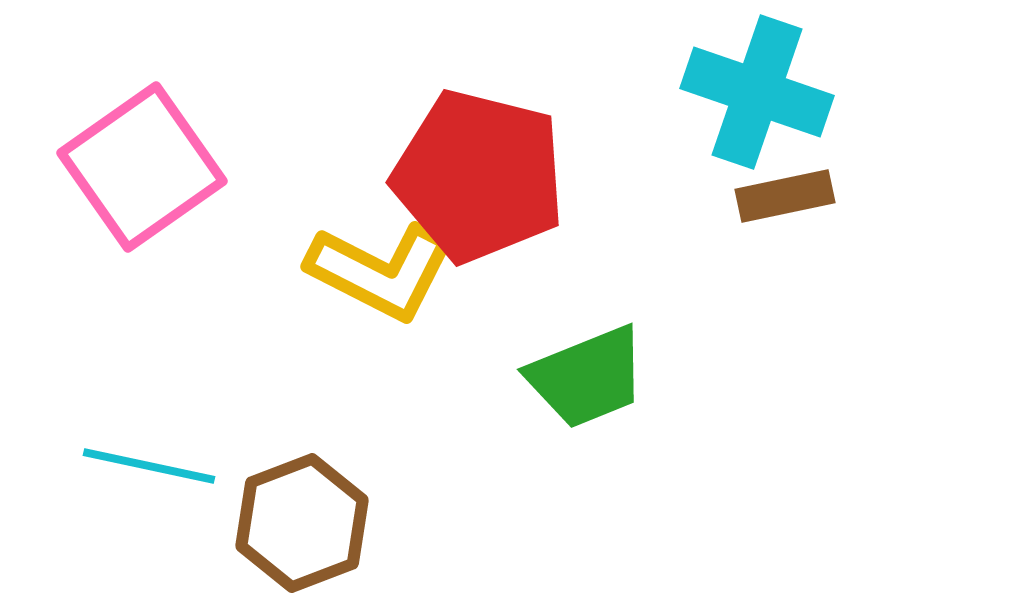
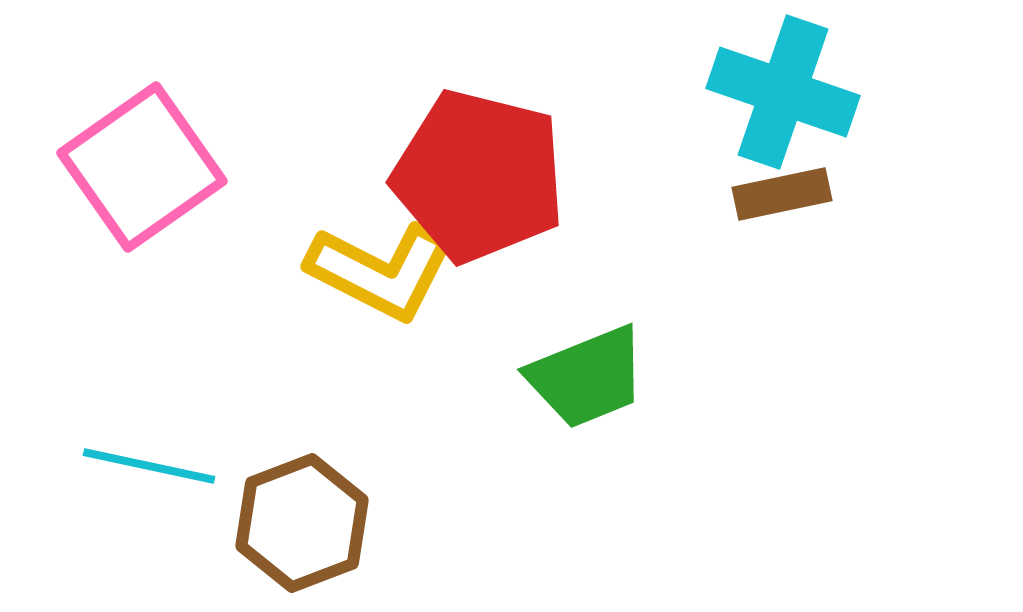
cyan cross: moved 26 px right
brown rectangle: moved 3 px left, 2 px up
